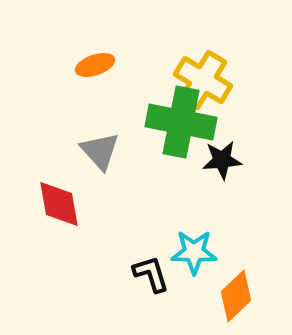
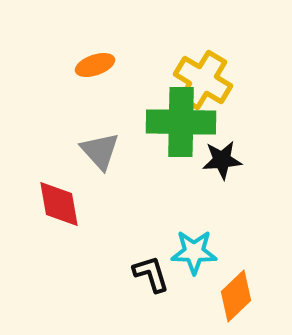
green cross: rotated 10 degrees counterclockwise
